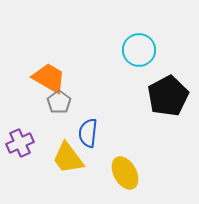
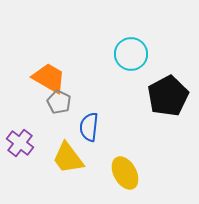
cyan circle: moved 8 px left, 4 px down
gray pentagon: rotated 10 degrees counterclockwise
blue semicircle: moved 1 px right, 6 px up
purple cross: rotated 28 degrees counterclockwise
